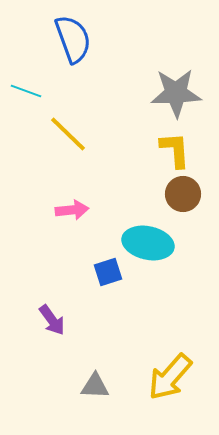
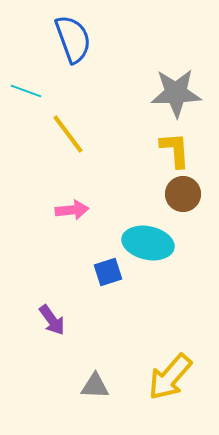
yellow line: rotated 9 degrees clockwise
